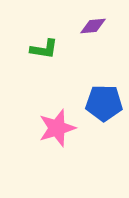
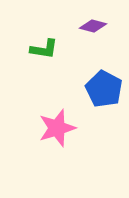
purple diamond: rotated 20 degrees clockwise
blue pentagon: moved 14 px up; rotated 27 degrees clockwise
